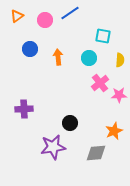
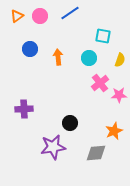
pink circle: moved 5 px left, 4 px up
yellow semicircle: rotated 16 degrees clockwise
